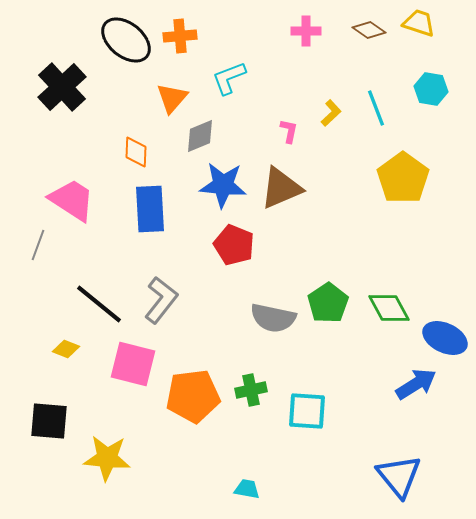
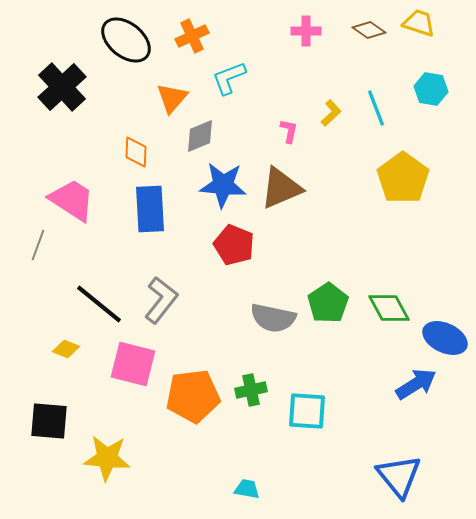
orange cross: moved 12 px right; rotated 20 degrees counterclockwise
